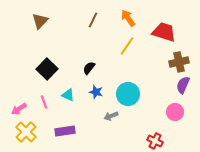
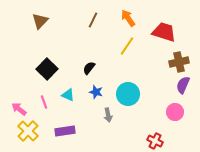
pink arrow: rotated 70 degrees clockwise
gray arrow: moved 3 px left, 1 px up; rotated 80 degrees counterclockwise
yellow cross: moved 2 px right, 1 px up
